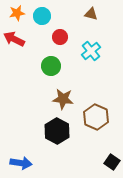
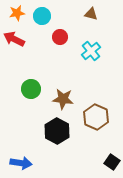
green circle: moved 20 px left, 23 px down
